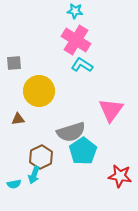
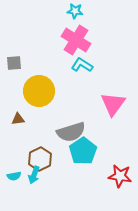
pink triangle: moved 2 px right, 6 px up
brown hexagon: moved 1 px left, 2 px down
cyan semicircle: moved 8 px up
